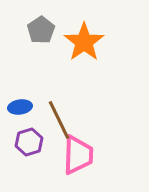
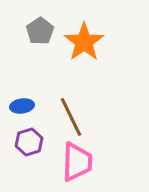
gray pentagon: moved 1 px left, 1 px down
blue ellipse: moved 2 px right, 1 px up
brown line: moved 12 px right, 3 px up
pink trapezoid: moved 1 px left, 7 px down
